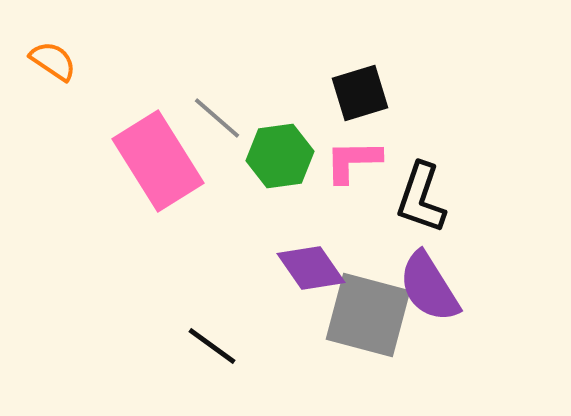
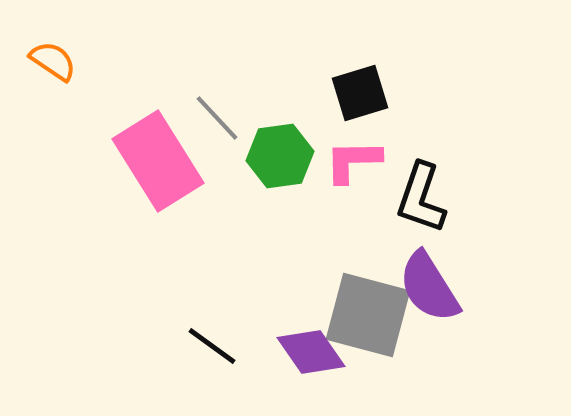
gray line: rotated 6 degrees clockwise
purple diamond: moved 84 px down
